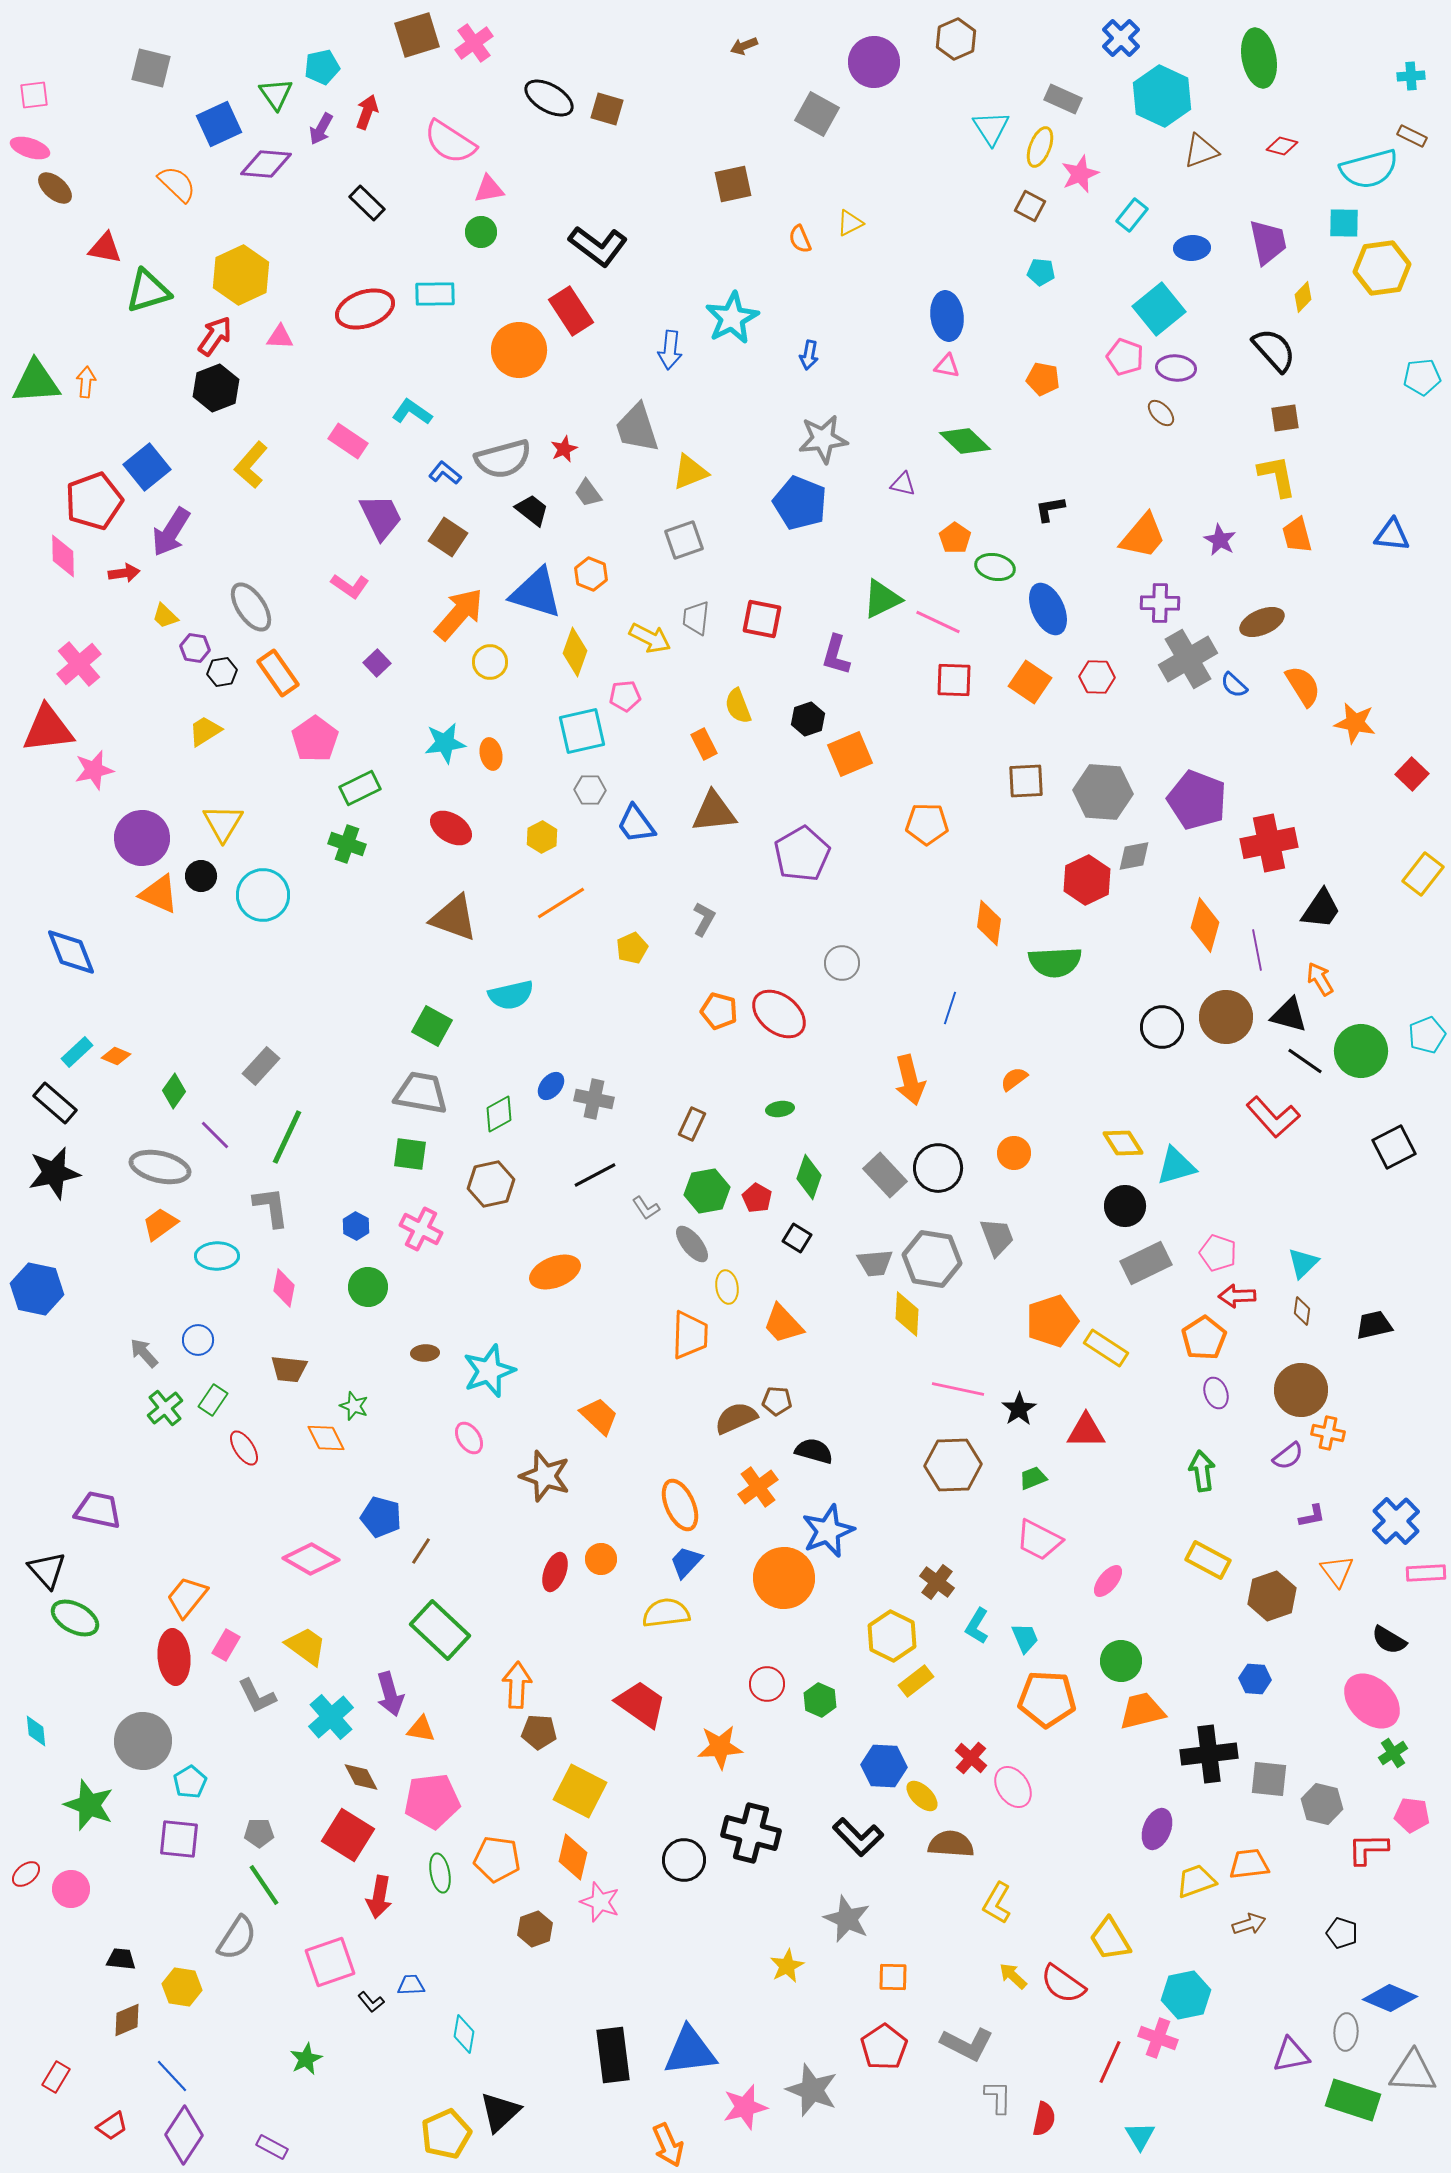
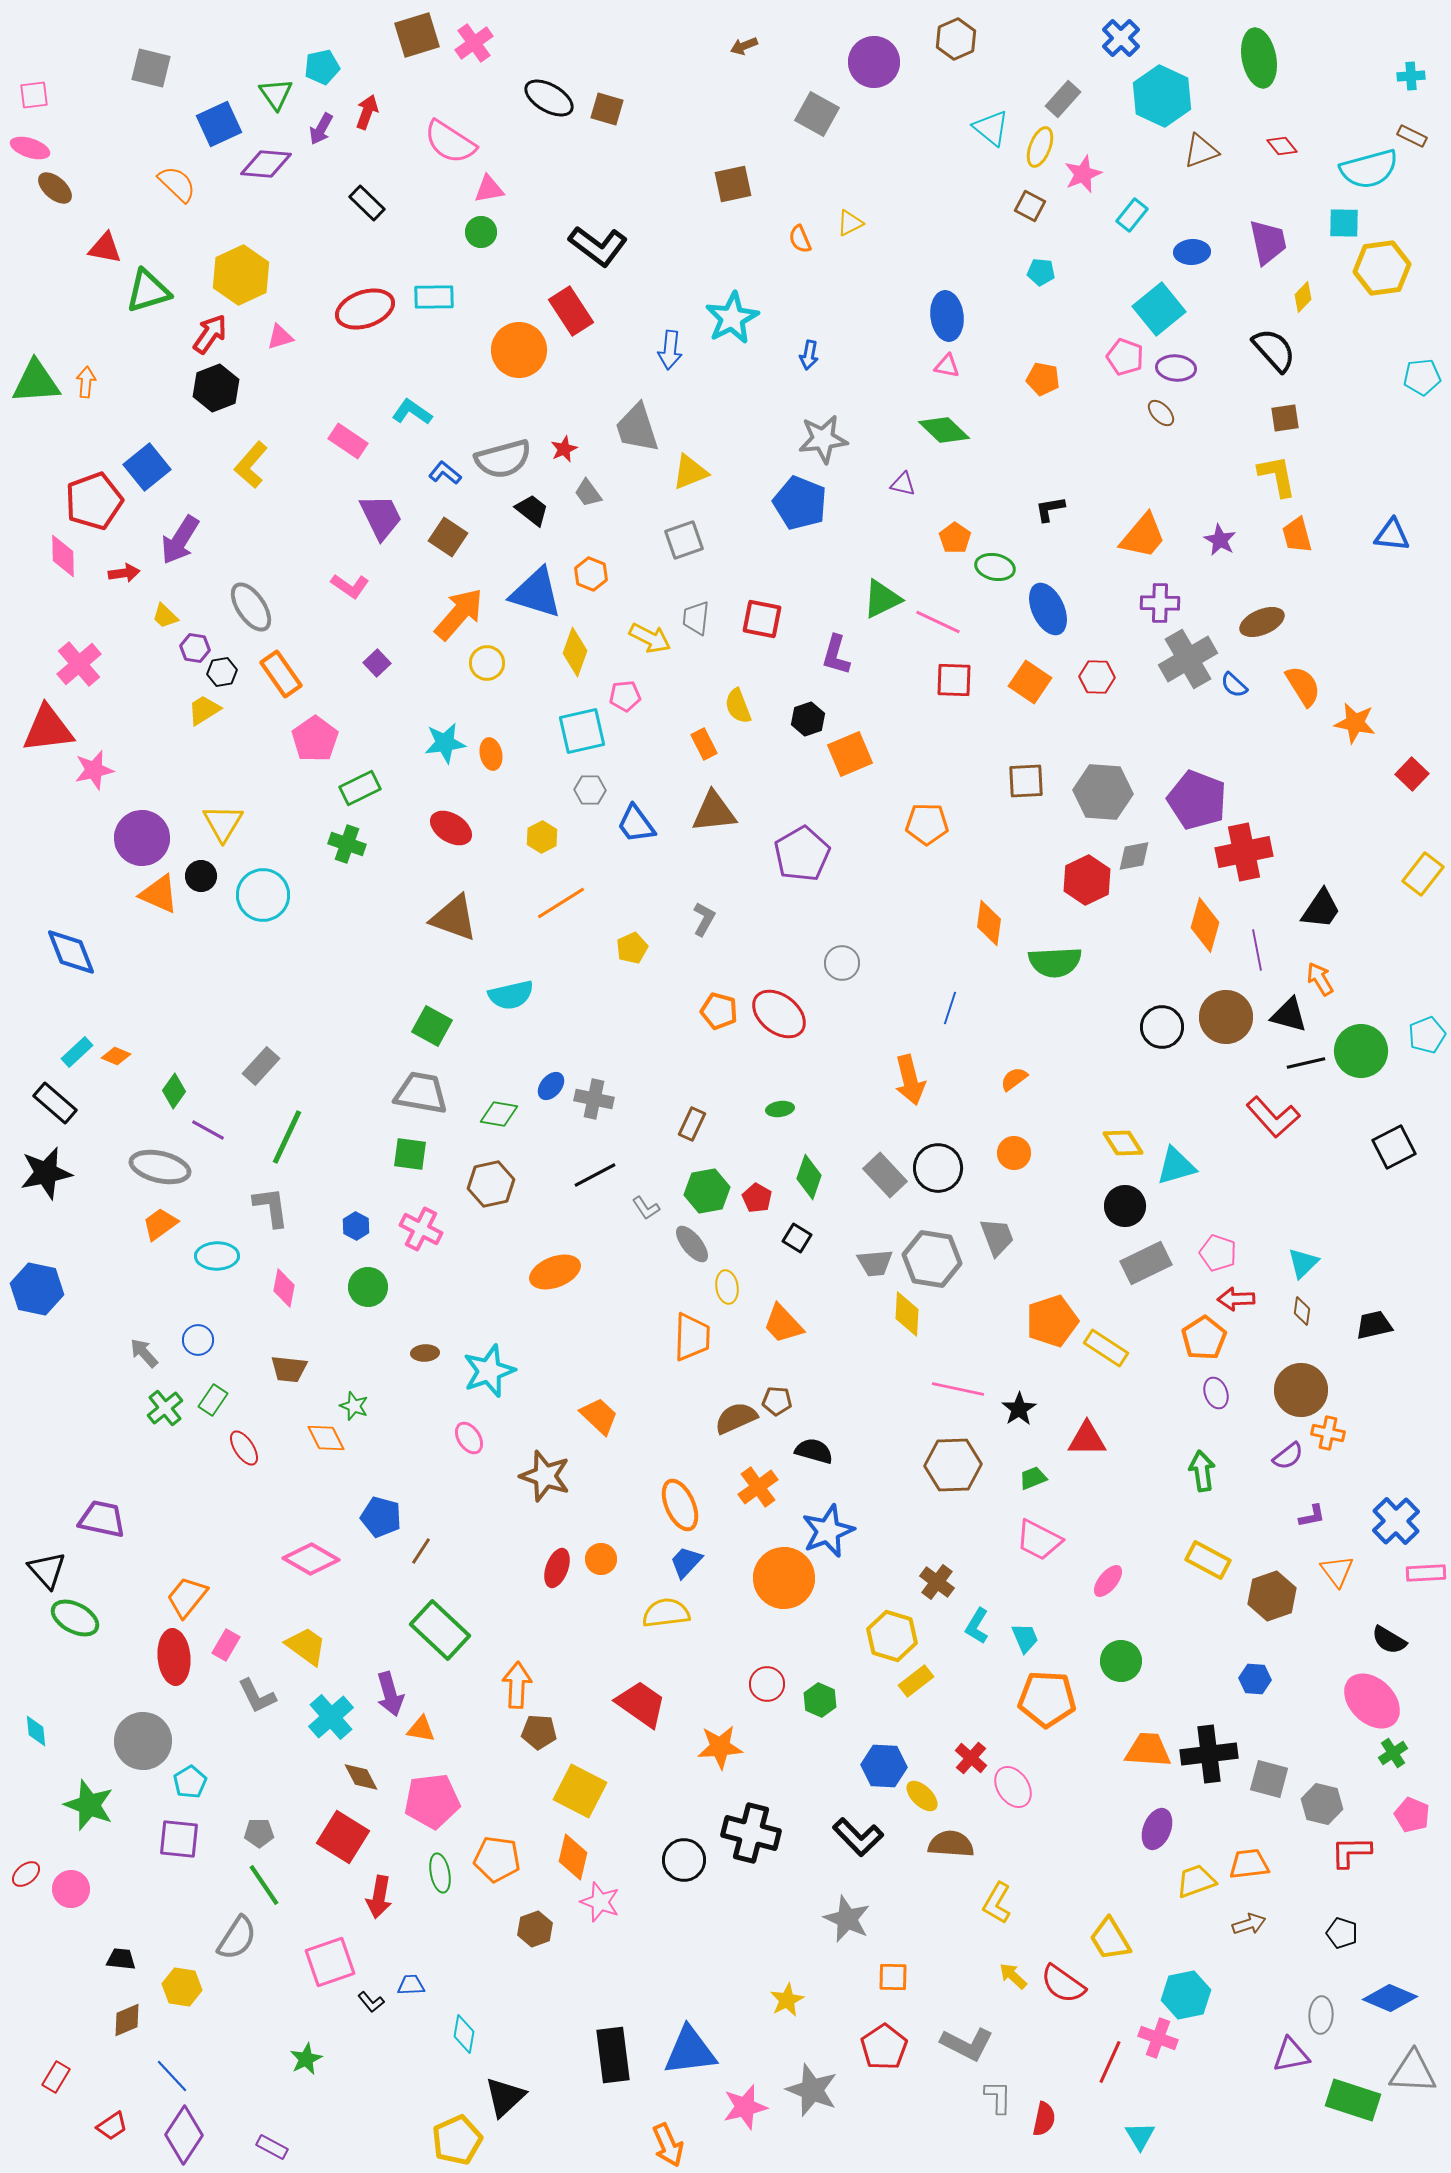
gray rectangle at (1063, 99): rotated 72 degrees counterclockwise
cyan triangle at (991, 128): rotated 18 degrees counterclockwise
red diamond at (1282, 146): rotated 36 degrees clockwise
pink star at (1080, 174): moved 3 px right
blue ellipse at (1192, 248): moved 4 px down
cyan rectangle at (435, 294): moved 1 px left, 3 px down
red arrow at (215, 336): moved 5 px left, 2 px up
pink triangle at (280, 337): rotated 20 degrees counterclockwise
green diamond at (965, 441): moved 21 px left, 11 px up
purple arrow at (171, 532): moved 9 px right, 8 px down
yellow circle at (490, 662): moved 3 px left, 1 px down
orange rectangle at (278, 673): moved 3 px right, 1 px down
yellow trapezoid at (205, 731): moved 1 px left, 21 px up
red cross at (1269, 843): moved 25 px left, 9 px down
black line at (1305, 1061): moved 1 px right, 2 px down; rotated 48 degrees counterclockwise
green diamond at (499, 1114): rotated 39 degrees clockwise
purple line at (215, 1135): moved 7 px left, 5 px up; rotated 16 degrees counterclockwise
black star at (54, 1173): moved 8 px left
red arrow at (1237, 1296): moved 1 px left, 3 px down
orange trapezoid at (690, 1335): moved 2 px right, 2 px down
red triangle at (1086, 1431): moved 1 px right, 8 px down
purple trapezoid at (98, 1510): moved 4 px right, 9 px down
red ellipse at (555, 1572): moved 2 px right, 4 px up
yellow hexagon at (892, 1636): rotated 9 degrees counterclockwise
orange trapezoid at (1142, 1711): moved 6 px right, 39 px down; rotated 18 degrees clockwise
gray square at (1269, 1779): rotated 9 degrees clockwise
pink pentagon at (1412, 1815): rotated 16 degrees clockwise
red square at (348, 1835): moved 5 px left, 2 px down
red L-shape at (1368, 1849): moved 17 px left, 3 px down
yellow star at (787, 1966): moved 34 px down
gray ellipse at (1346, 2032): moved 25 px left, 17 px up
black triangle at (500, 2112): moved 5 px right, 15 px up
yellow pentagon at (446, 2134): moved 11 px right, 6 px down
